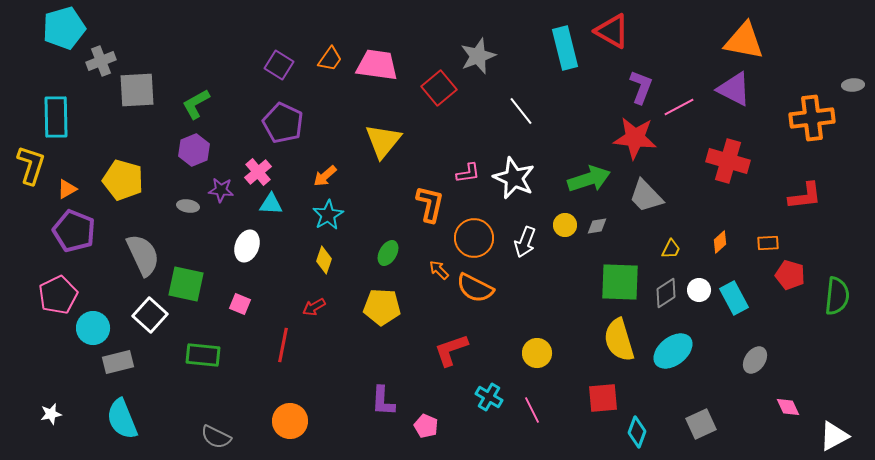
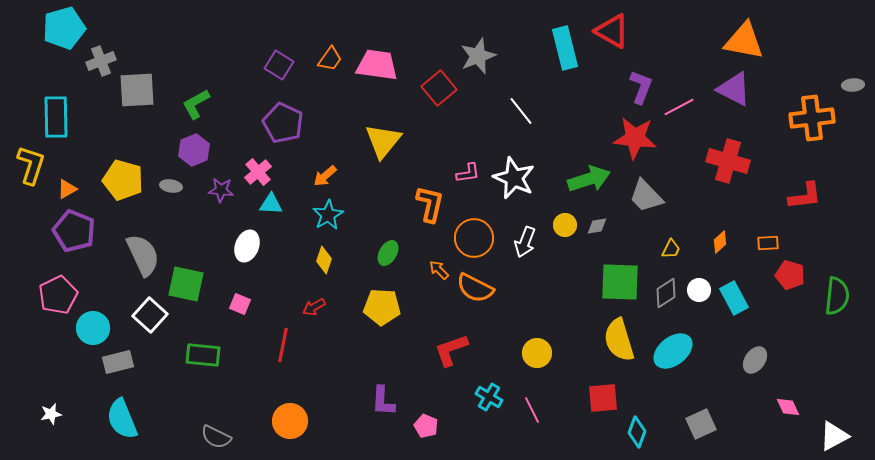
gray ellipse at (188, 206): moved 17 px left, 20 px up
